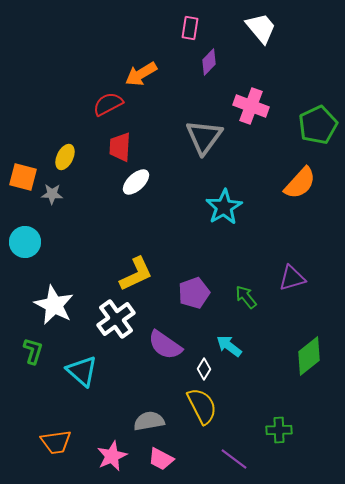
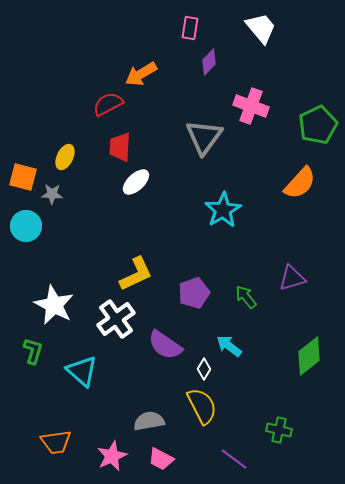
cyan star: moved 1 px left, 3 px down
cyan circle: moved 1 px right, 16 px up
green cross: rotated 15 degrees clockwise
